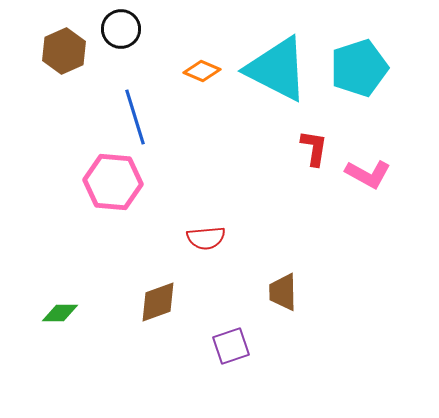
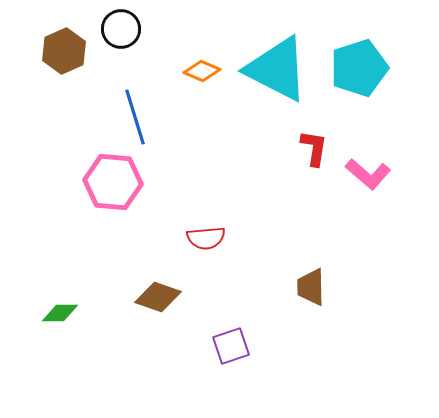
pink L-shape: rotated 12 degrees clockwise
brown trapezoid: moved 28 px right, 5 px up
brown diamond: moved 5 px up; rotated 39 degrees clockwise
